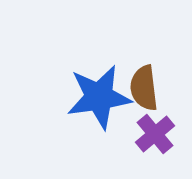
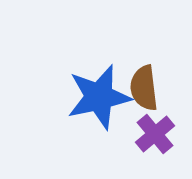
blue star: rotated 4 degrees counterclockwise
